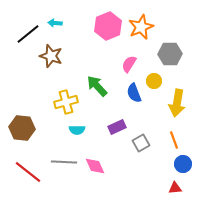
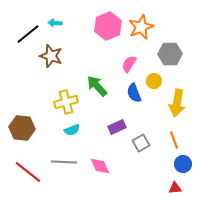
cyan semicircle: moved 5 px left; rotated 21 degrees counterclockwise
pink diamond: moved 5 px right
